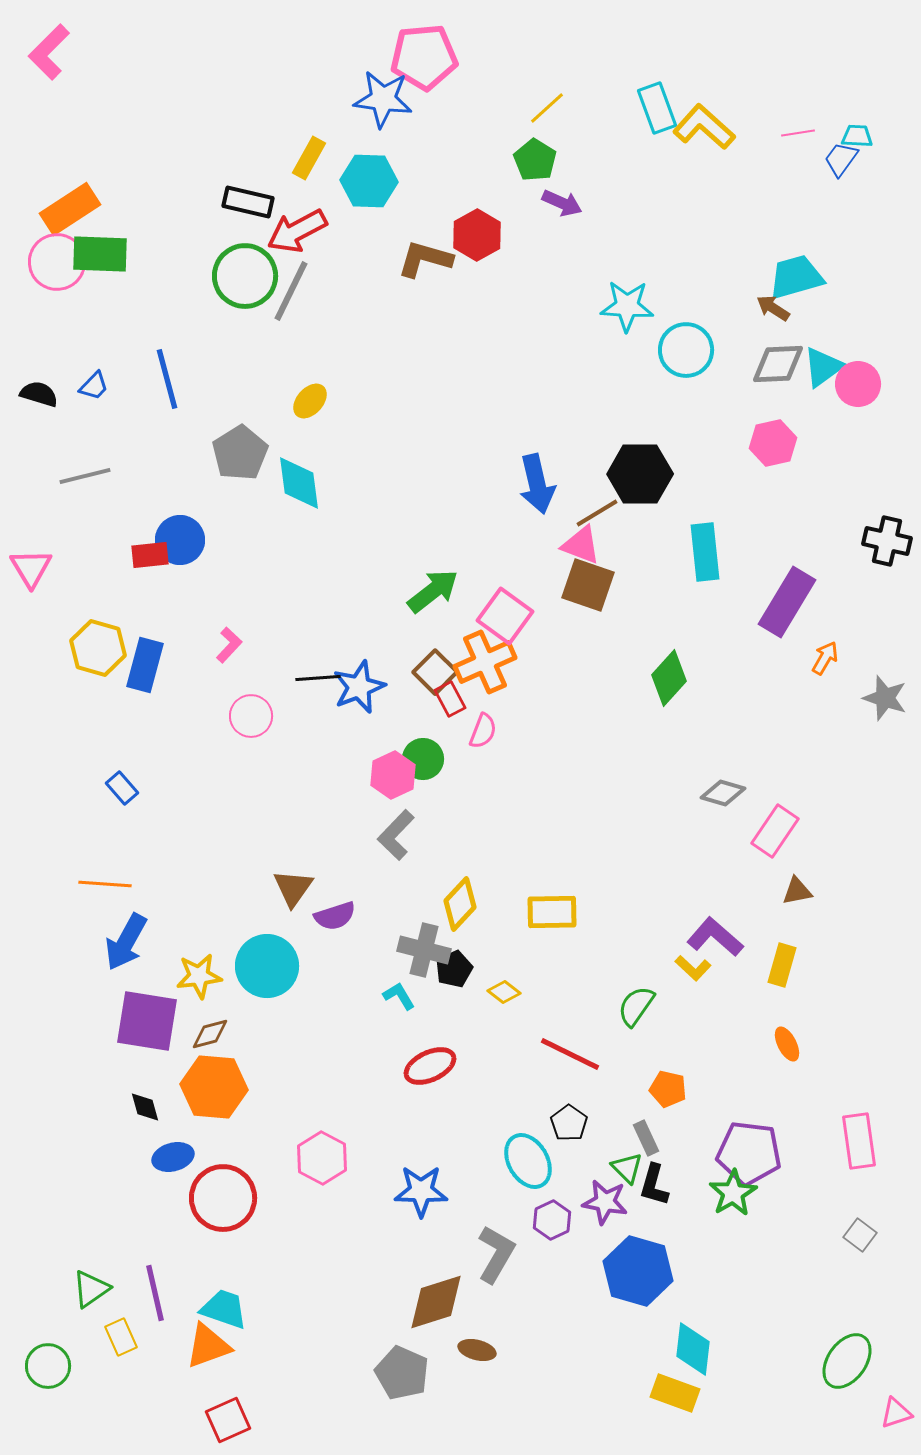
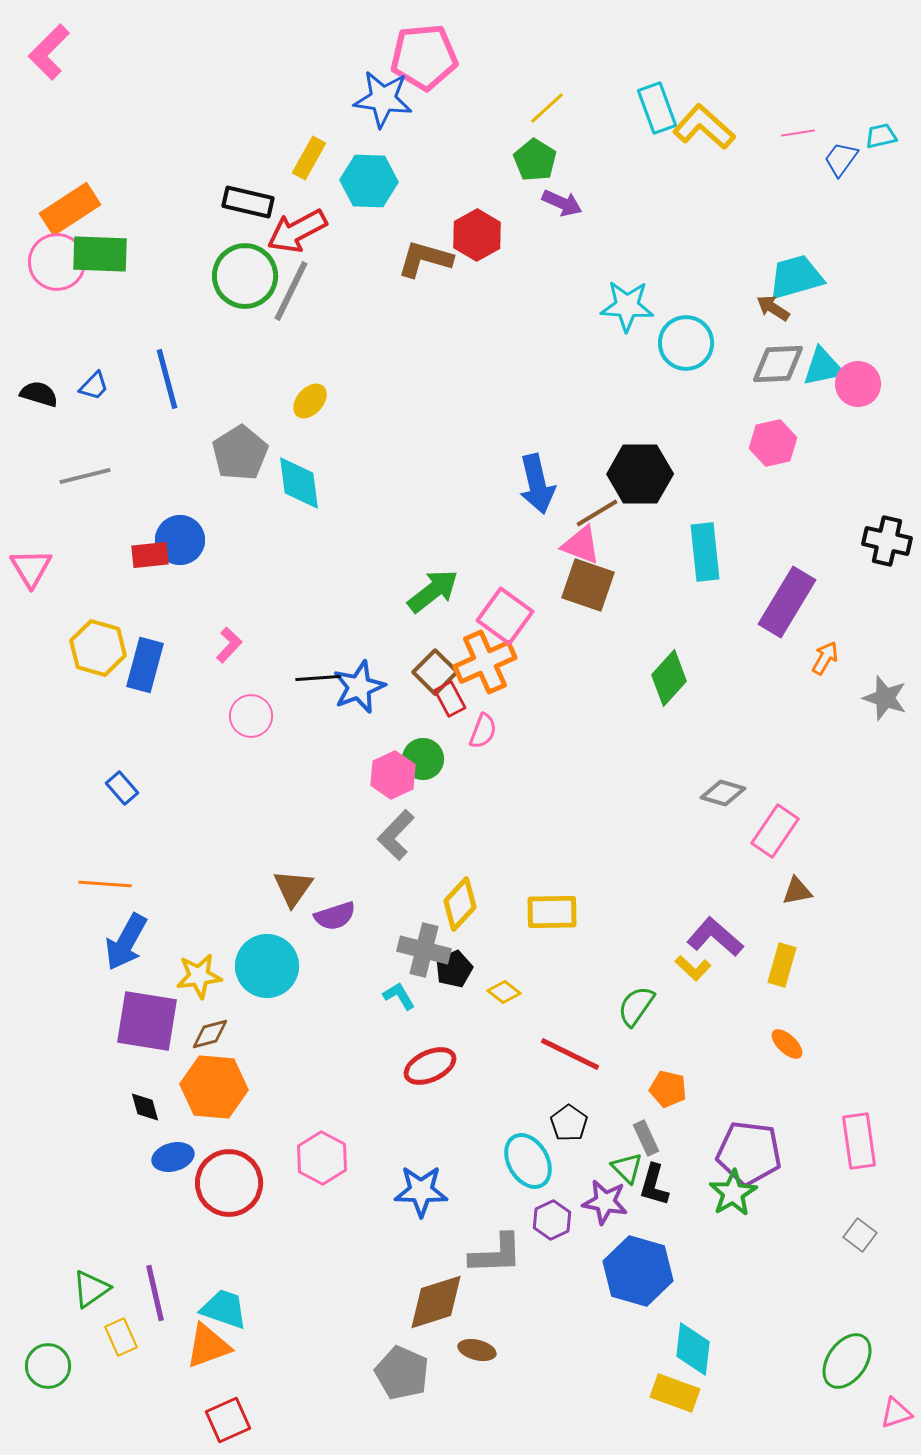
cyan trapezoid at (857, 136): moved 24 px right; rotated 16 degrees counterclockwise
cyan circle at (686, 350): moved 7 px up
cyan triangle at (823, 367): rotated 24 degrees clockwise
orange ellipse at (787, 1044): rotated 20 degrees counterclockwise
red circle at (223, 1198): moved 6 px right, 15 px up
gray L-shape at (496, 1254): rotated 58 degrees clockwise
